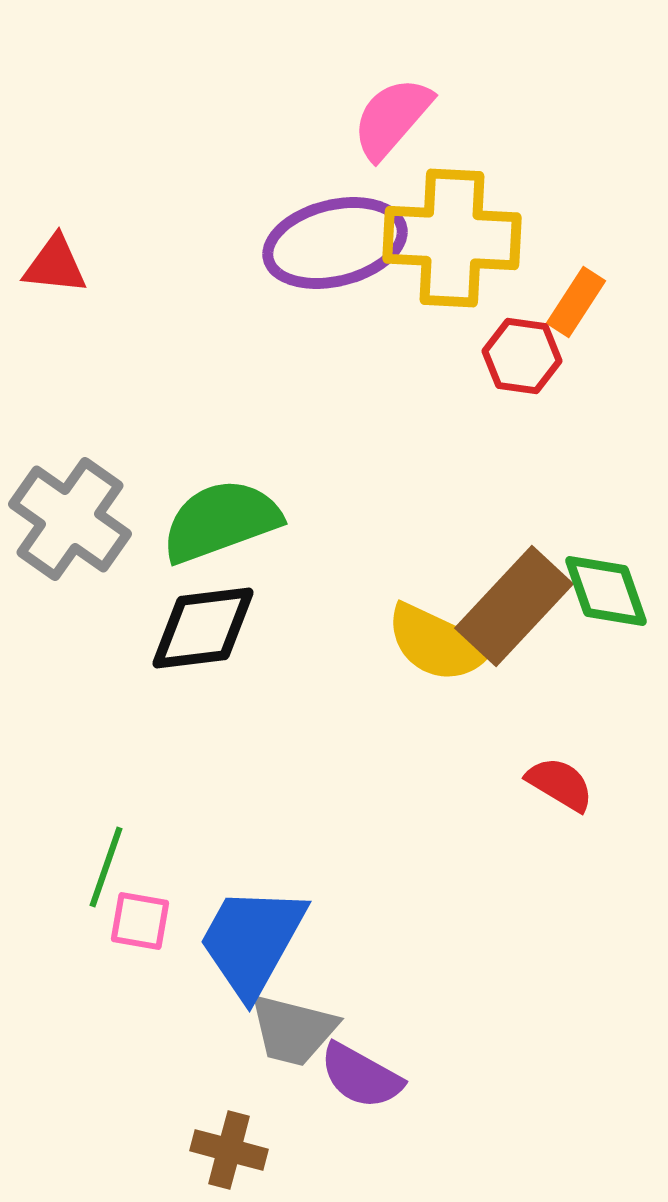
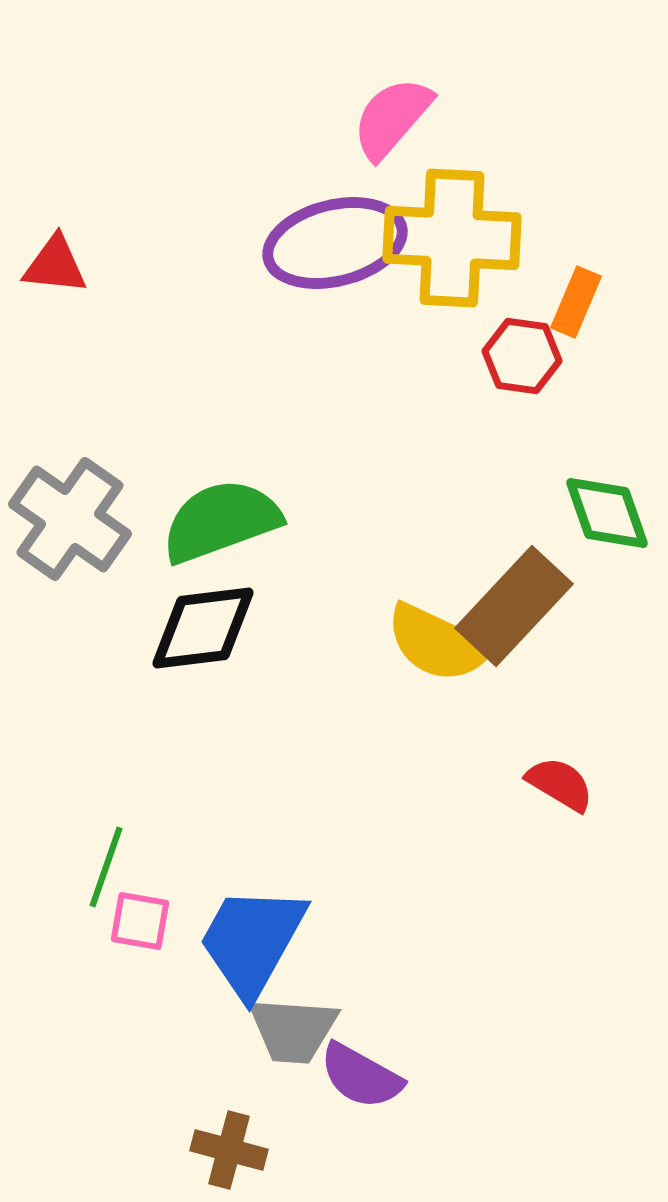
orange rectangle: rotated 10 degrees counterclockwise
green diamond: moved 1 px right, 78 px up
gray trapezoid: rotated 10 degrees counterclockwise
